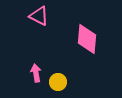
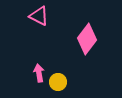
pink diamond: rotated 32 degrees clockwise
pink arrow: moved 3 px right
